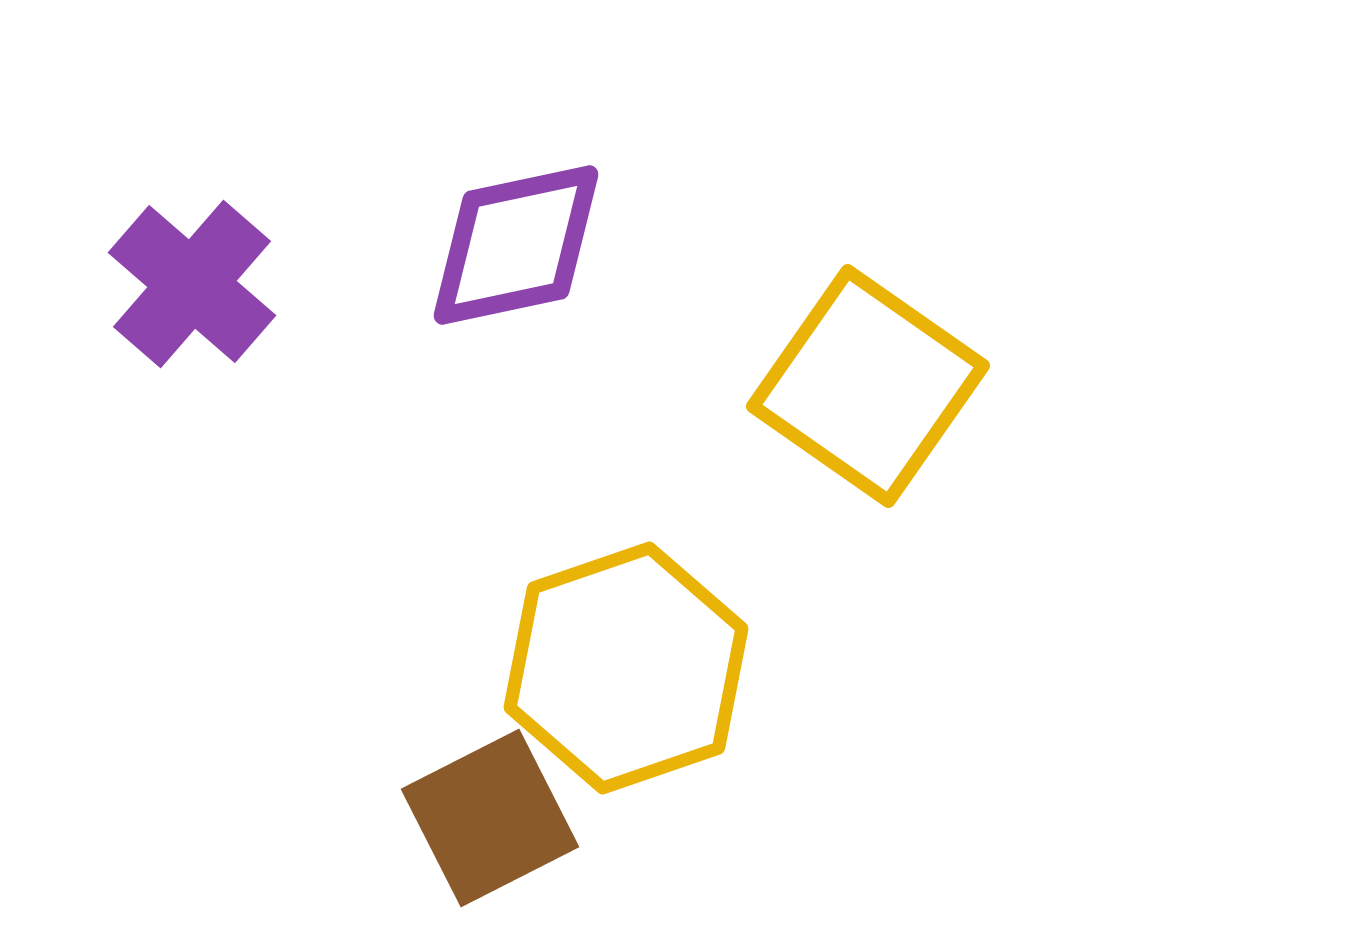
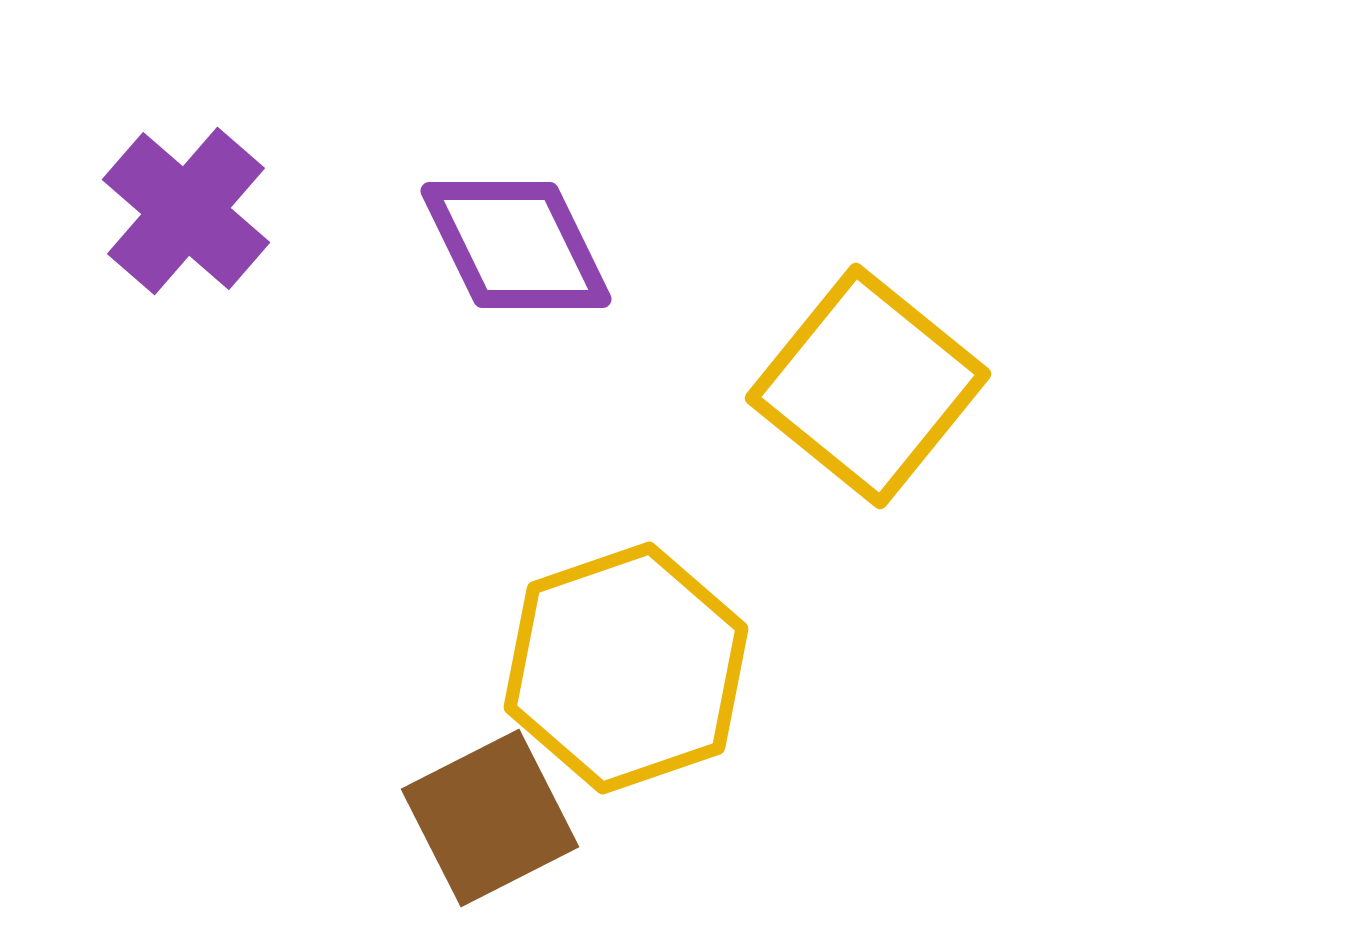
purple diamond: rotated 76 degrees clockwise
purple cross: moved 6 px left, 73 px up
yellow square: rotated 4 degrees clockwise
